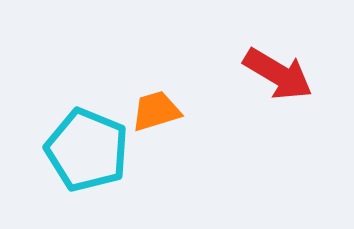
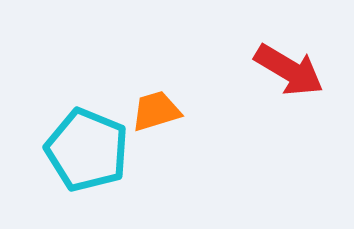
red arrow: moved 11 px right, 4 px up
